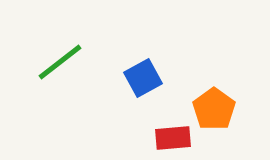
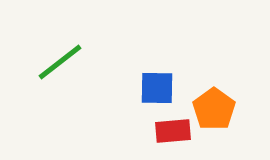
blue square: moved 14 px right, 10 px down; rotated 30 degrees clockwise
red rectangle: moved 7 px up
